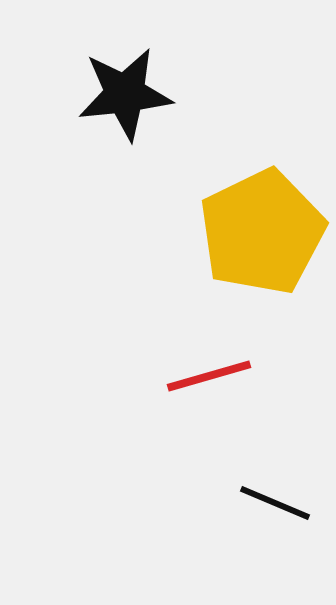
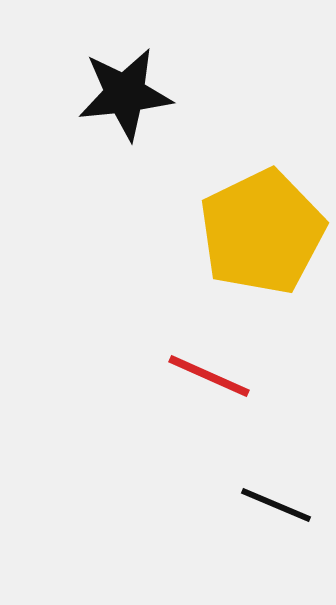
red line: rotated 40 degrees clockwise
black line: moved 1 px right, 2 px down
